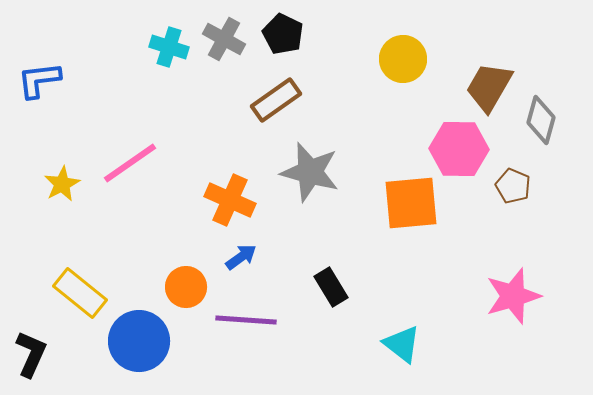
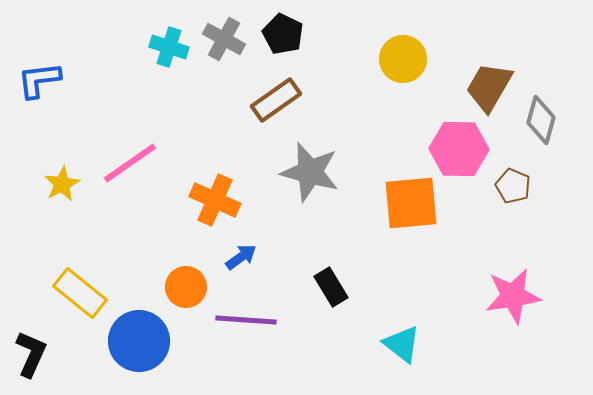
orange cross: moved 15 px left
pink star: rotated 8 degrees clockwise
